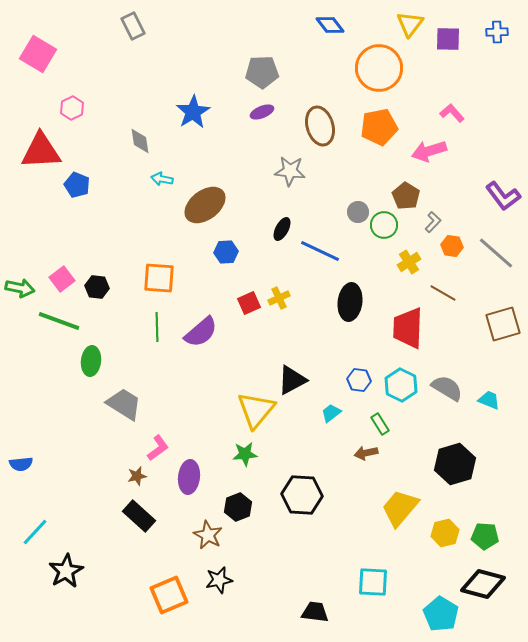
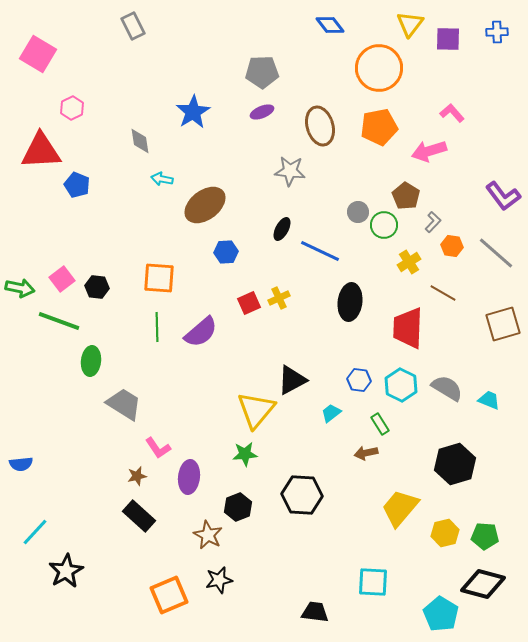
pink L-shape at (158, 448): rotated 92 degrees clockwise
